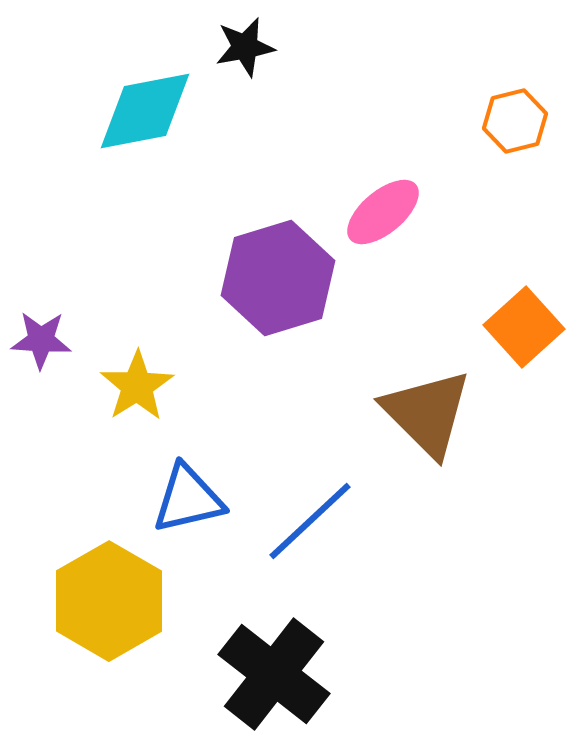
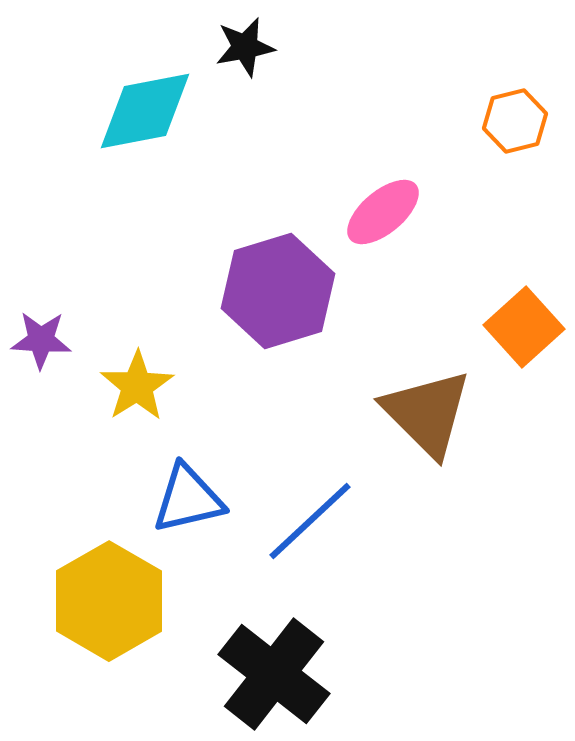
purple hexagon: moved 13 px down
